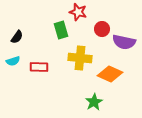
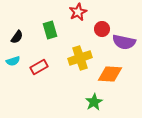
red star: rotated 30 degrees clockwise
green rectangle: moved 11 px left
yellow cross: rotated 25 degrees counterclockwise
red rectangle: rotated 30 degrees counterclockwise
orange diamond: rotated 20 degrees counterclockwise
